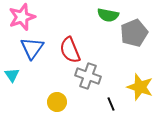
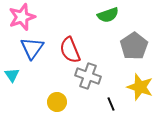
green semicircle: rotated 30 degrees counterclockwise
gray pentagon: moved 13 px down; rotated 12 degrees counterclockwise
